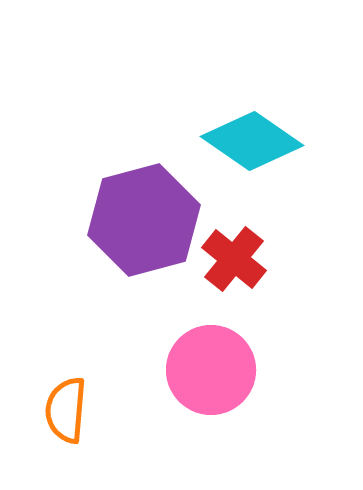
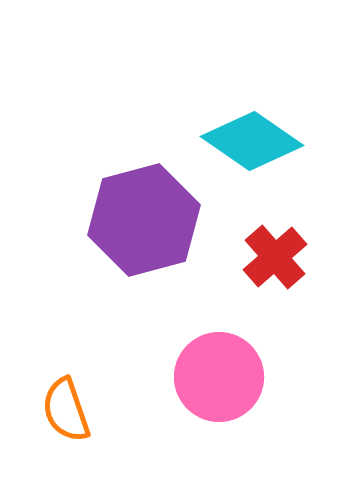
red cross: moved 41 px right, 2 px up; rotated 10 degrees clockwise
pink circle: moved 8 px right, 7 px down
orange semicircle: rotated 24 degrees counterclockwise
